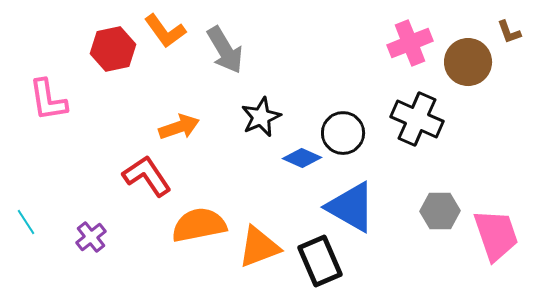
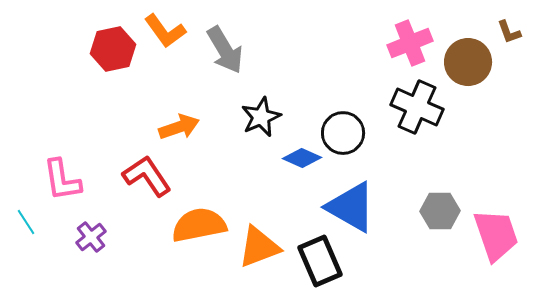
pink L-shape: moved 14 px right, 80 px down
black cross: moved 12 px up
